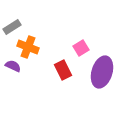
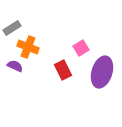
gray rectangle: moved 1 px down
purple semicircle: moved 2 px right
